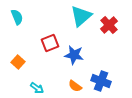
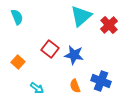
red square: moved 6 px down; rotated 30 degrees counterclockwise
orange semicircle: rotated 32 degrees clockwise
